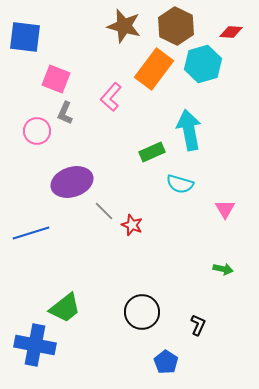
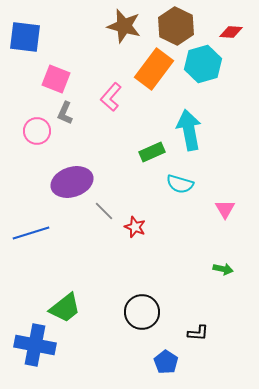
red star: moved 3 px right, 2 px down
black L-shape: moved 8 px down; rotated 70 degrees clockwise
